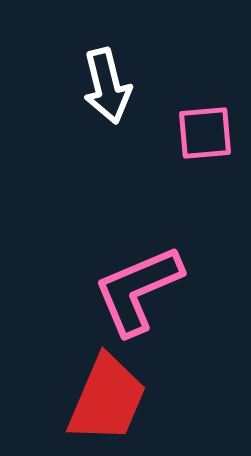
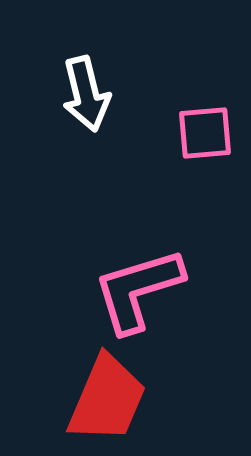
white arrow: moved 21 px left, 8 px down
pink L-shape: rotated 6 degrees clockwise
